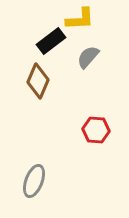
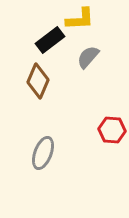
black rectangle: moved 1 px left, 1 px up
red hexagon: moved 16 px right
gray ellipse: moved 9 px right, 28 px up
